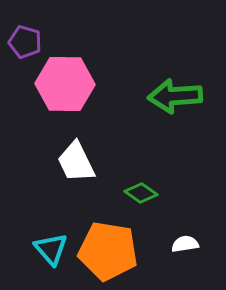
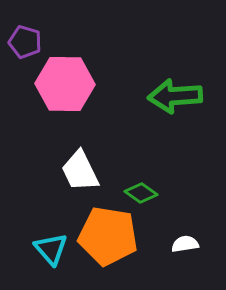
white trapezoid: moved 4 px right, 9 px down
orange pentagon: moved 15 px up
